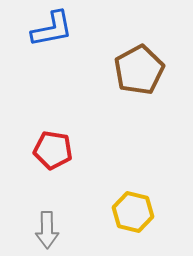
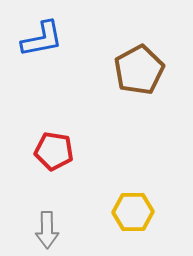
blue L-shape: moved 10 px left, 10 px down
red pentagon: moved 1 px right, 1 px down
yellow hexagon: rotated 15 degrees counterclockwise
